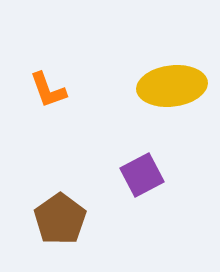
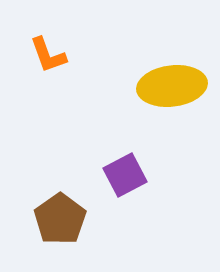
orange L-shape: moved 35 px up
purple square: moved 17 px left
